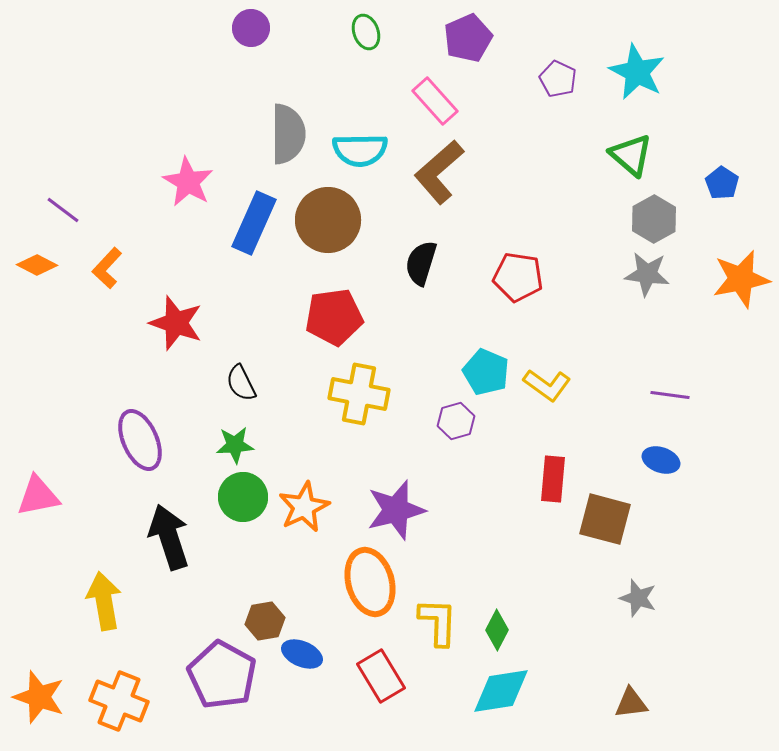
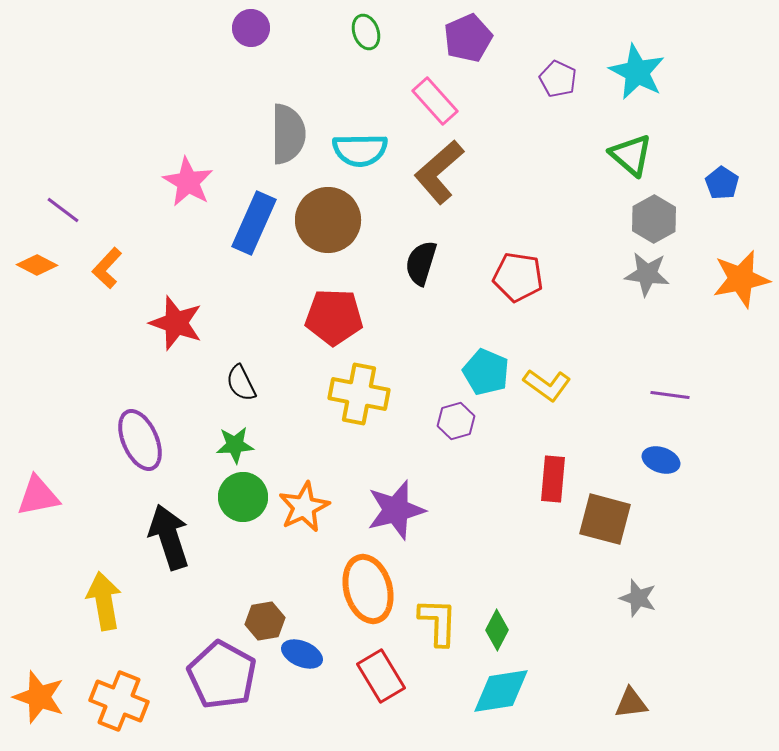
red pentagon at (334, 317): rotated 10 degrees clockwise
orange ellipse at (370, 582): moved 2 px left, 7 px down
